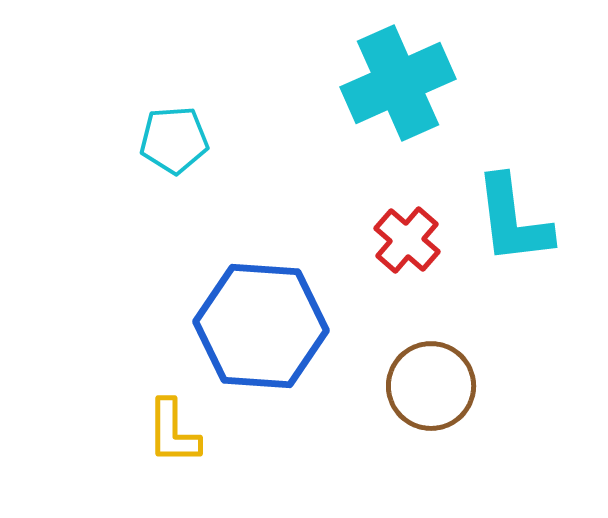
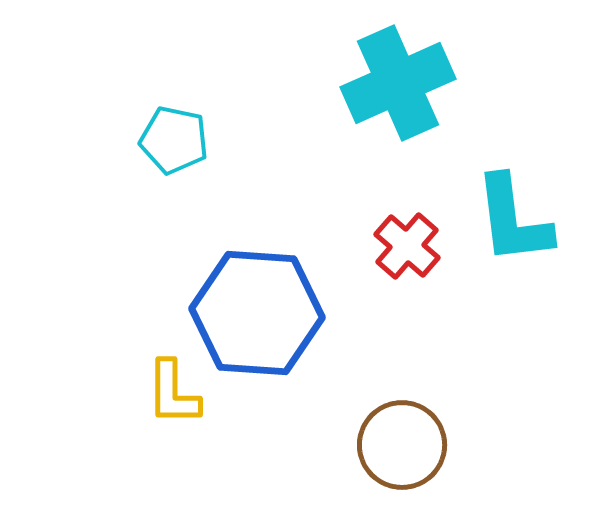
cyan pentagon: rotated 16 degrees clockwise
red cross: moved 6 px down
blue hexagon: moved 4 px left, 13 px up
brown circle: moved 29 px left, 59 px down
yellow L-shape: moved 39 px up
